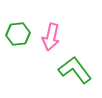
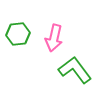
pink arrow: moved 3 px right, 1 px down
